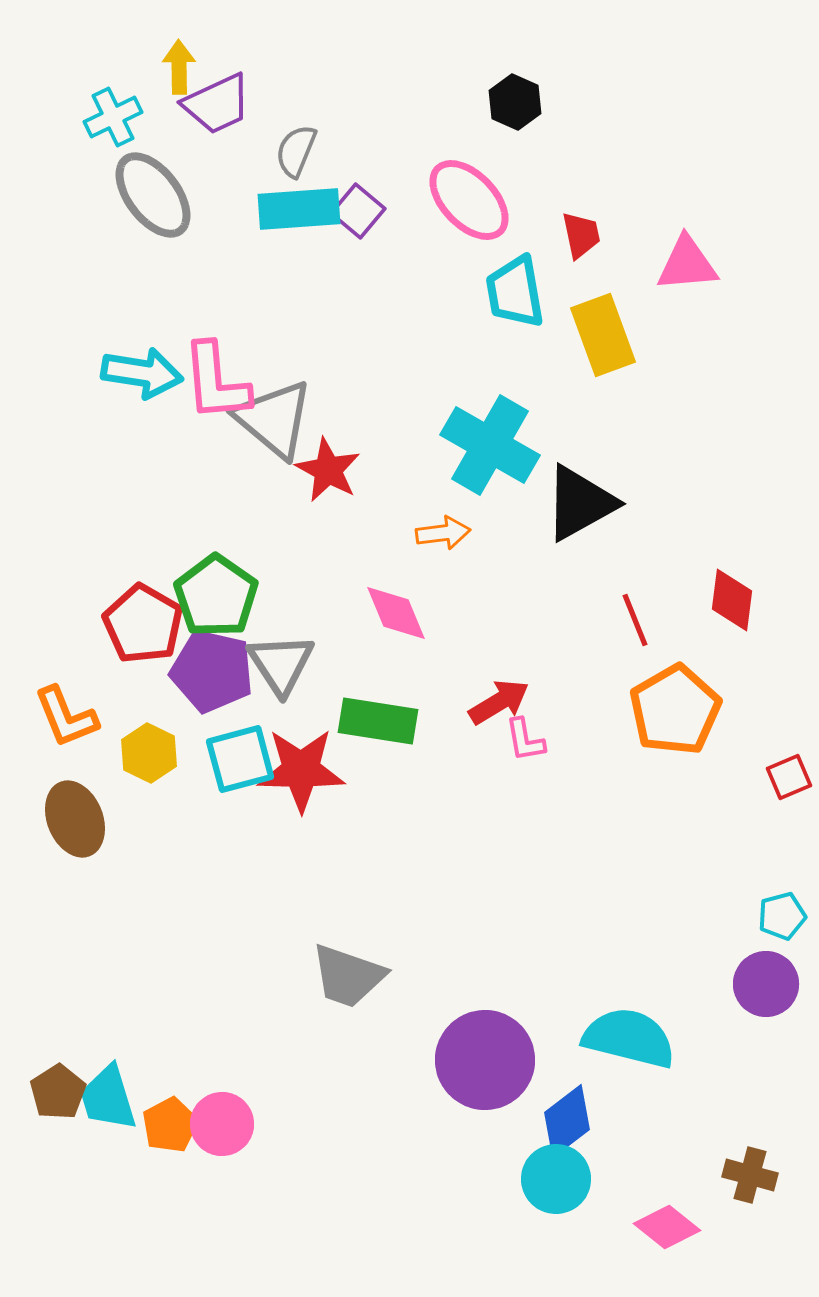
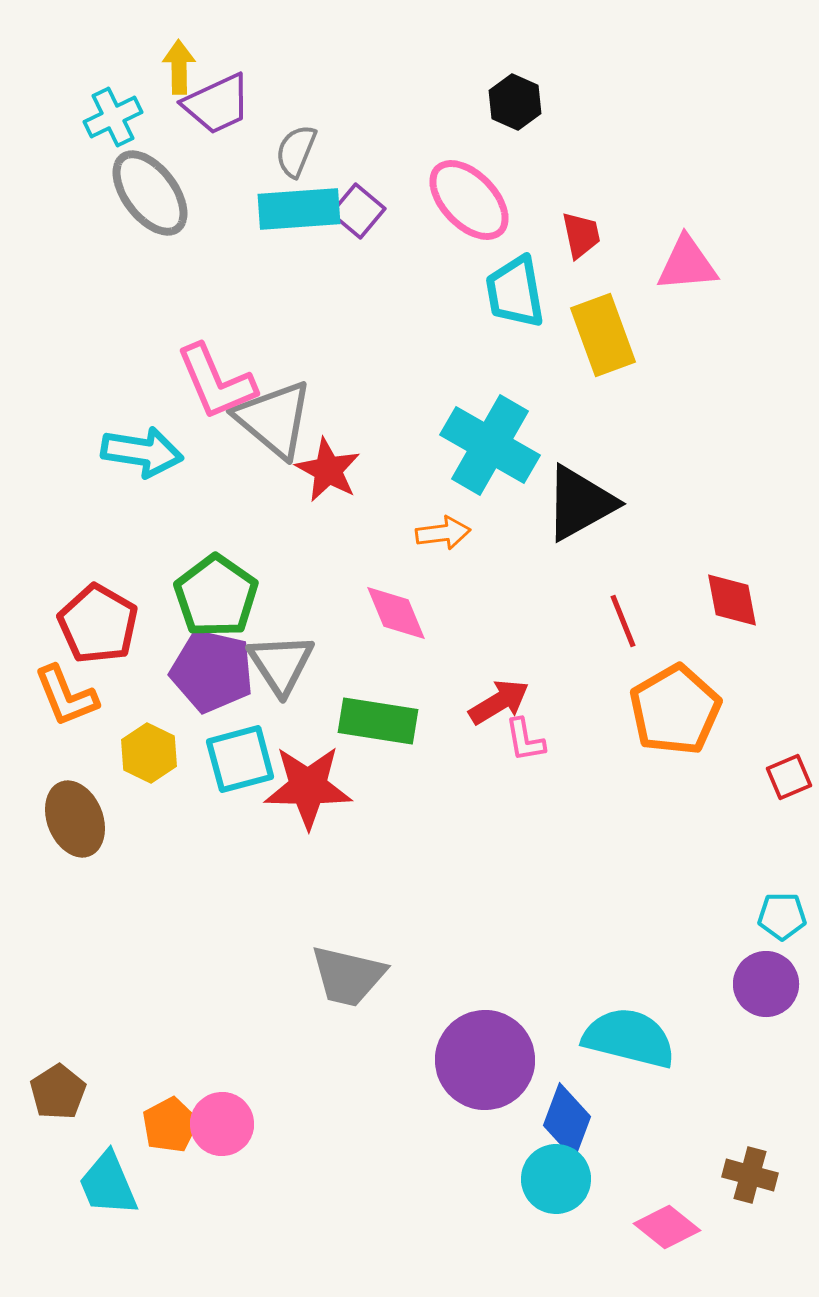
gray ellipse at (153, 195): moved 3 px left, 2 px up
cyan arrow at (142, 373): moved 79 px down
pink L-shape at (216, 382): rotated 18 degrees counterclockwise
red diamond at (732, 600): rotated 18 degrees counterclockwise
red line at (635, 620): moved 12 px left, 1 px down
red pentagon at (143, 624): moved 45 px left
orange L-shape at (66, 717): moved 21 px up
red star at (301, 770): moved 7 px right, 17 px down
cyan pentagon at (782, 916): rotated 15 degrees clockwise
gray trapezoid at (348, 976): rotated 6 degrees counterclockwise
cyan trapezoid at (108, 1098): moved 86 px down; rotated 6 degrees counterclockwise
blue diamond at (567, 1121): rotated 32 degrees counterclockwise
